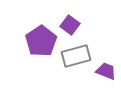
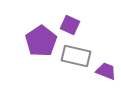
purple square: rotated 12 degrees counterclockwise
gray rectangle: rotated 28 degrees clockwise
